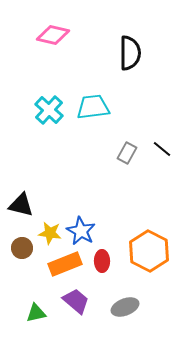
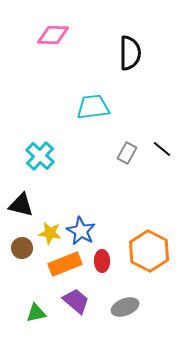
pink diamond: rotated 12 degrees counterclockwise
cyan cross: moved 9 px left, 46 px down
